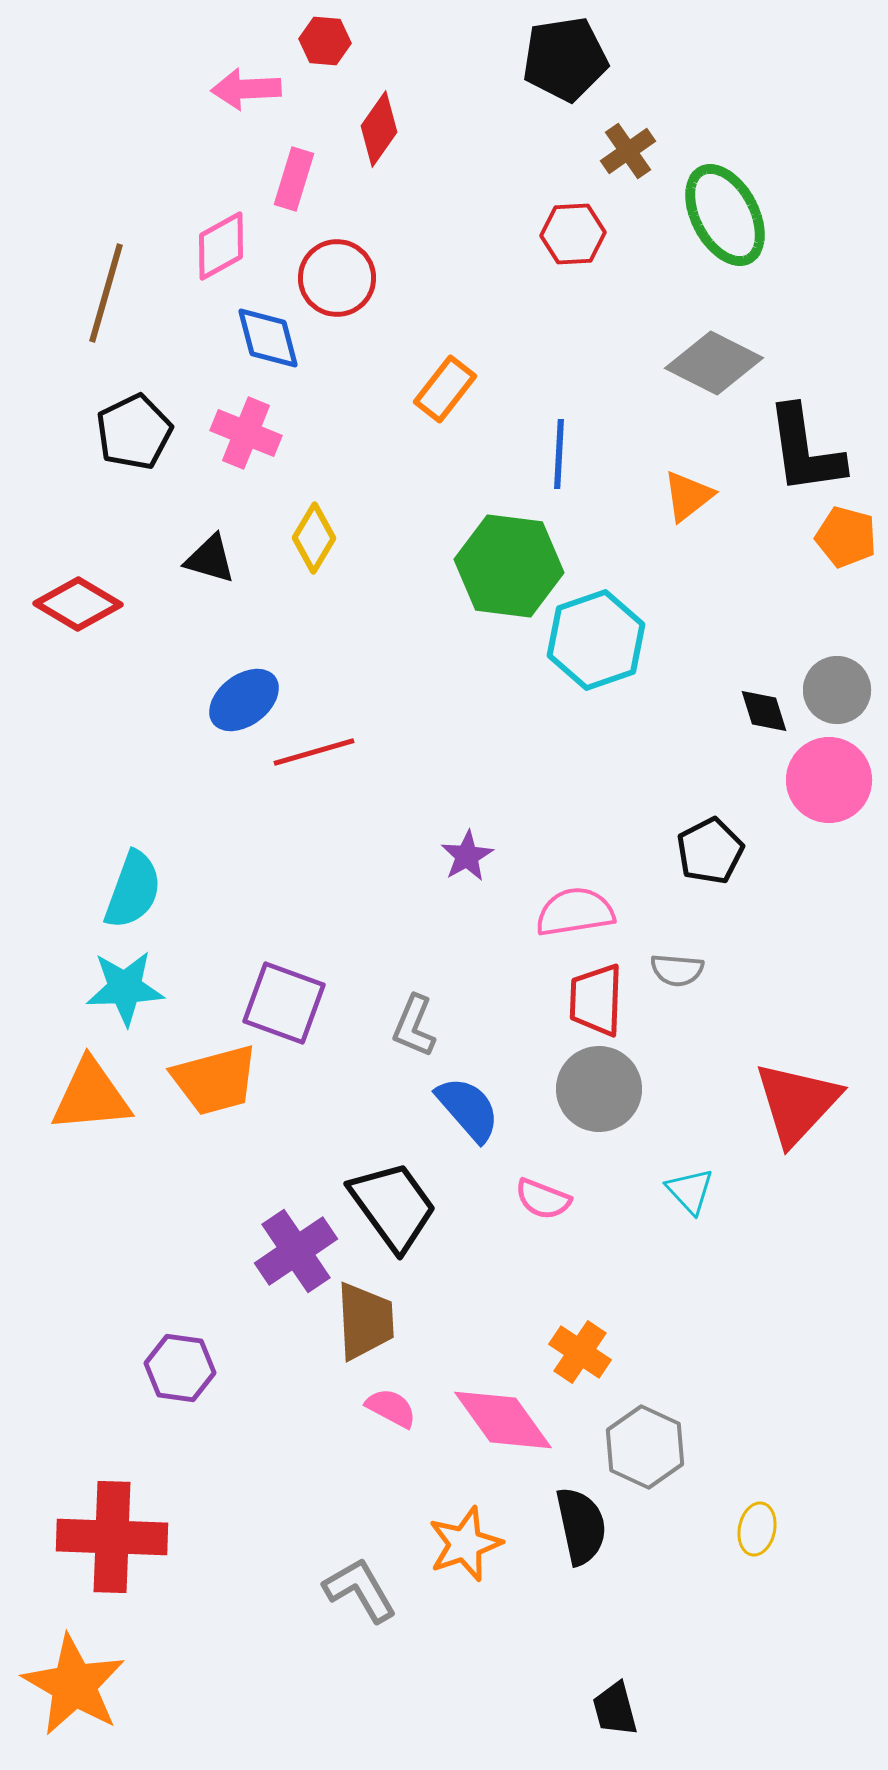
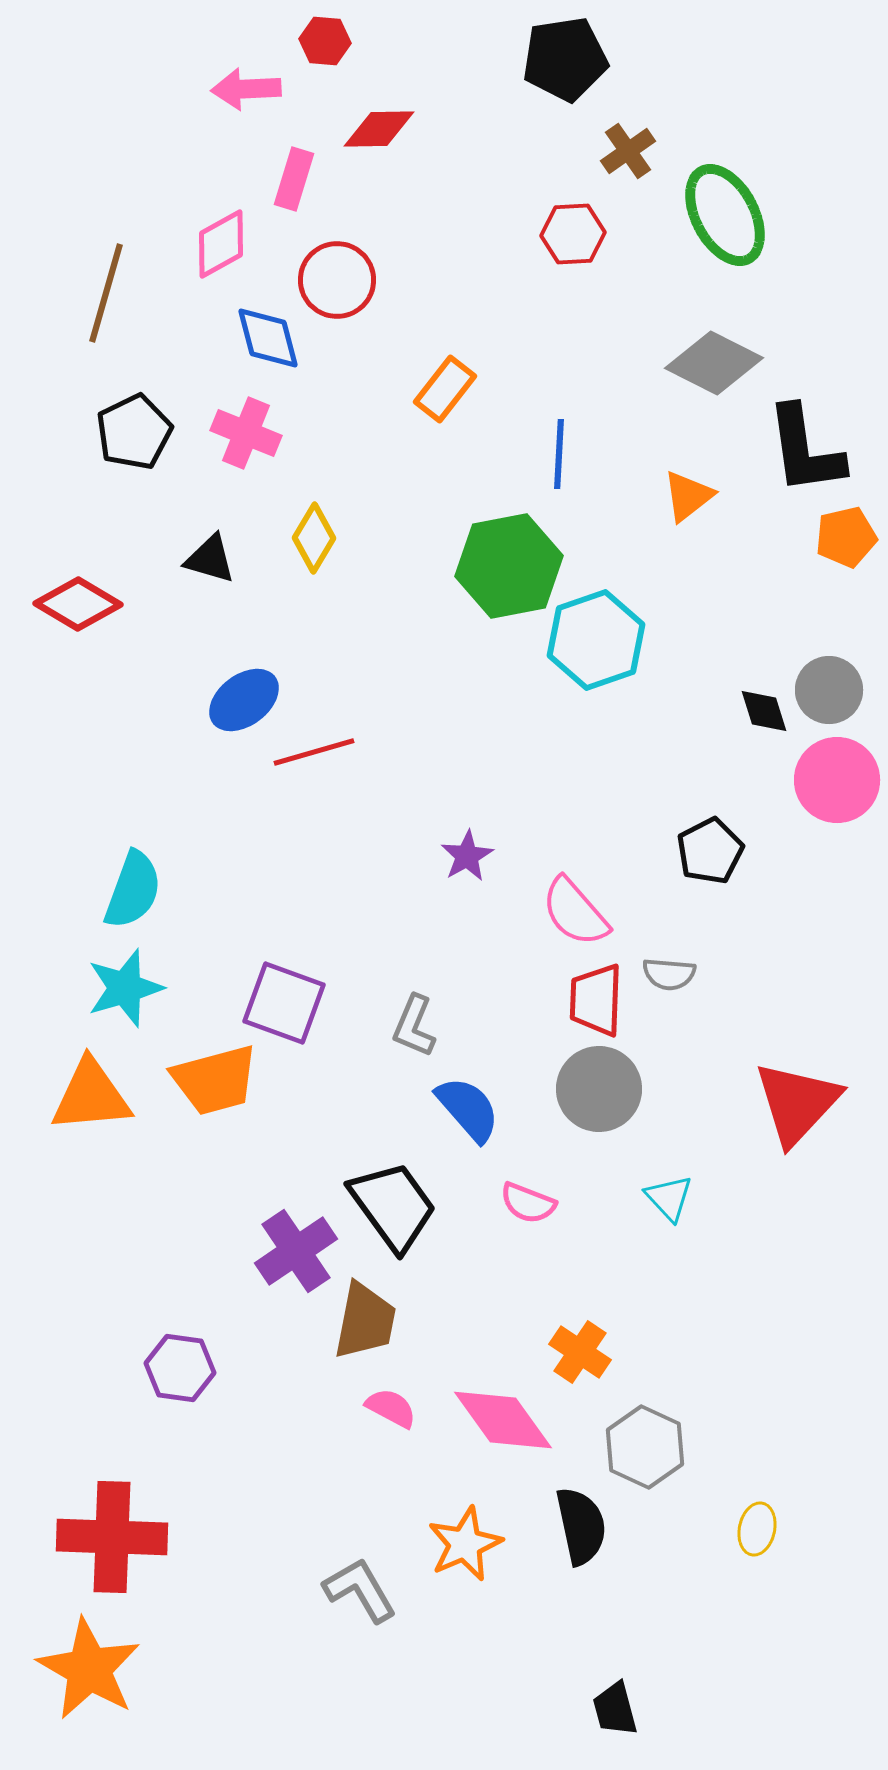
red diamond at (379, 129): rotated 54 degrees clockwise
pink diamond at (221, 246): moved 2 px up
red circle at (337, 278): moved 2 px down
orange pentagon at (846, 537): rotated 28 degrees counterclockwise
green hexagon at (509, 566): rotated 18 degrees counterclockwise
gray circle at (837, 690): moved 8 px left
pink circle at (829, 780): moved 8 px right
pink semicircle at (575, 912): rotated 122 degrees counterclockwise
gray semicircle at (677, 970): moved 8 px left, 4 px down
cyan star at (125, 988): rotated 14 degrees counterclockwise
cyan triangle at (690, 1191): moved 21 px left, 7 px down
pink semicircle at (543, 1199): moved 15 px left, 4 px down
brown trapezoid at (365, 1321): rotated 14 degrees clockwise
orange star at (465, 1544): rotated 4 degrees counterclockwise
orange star at (74, 1685): moved 15 px right, 16 px up
